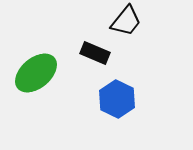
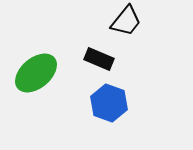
black rectangle: moved 4 px right, 6 px down
blue hexagon: moved 8 px left, 4 px down; rotated 6 degrees counterclockwise
